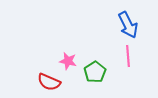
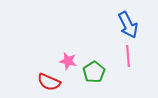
green pentagon: moved 1 px left
